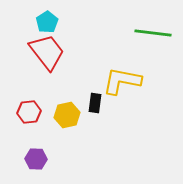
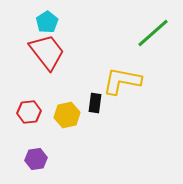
green line: rotated 48 degrees counterclockwise
purple hexagon: rotated 10 degrees counterclockwise
